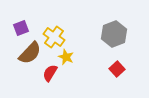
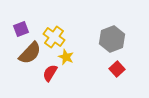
purple square: moved 1 px down
gray hexagon: moved 2 px left, 5 px down
